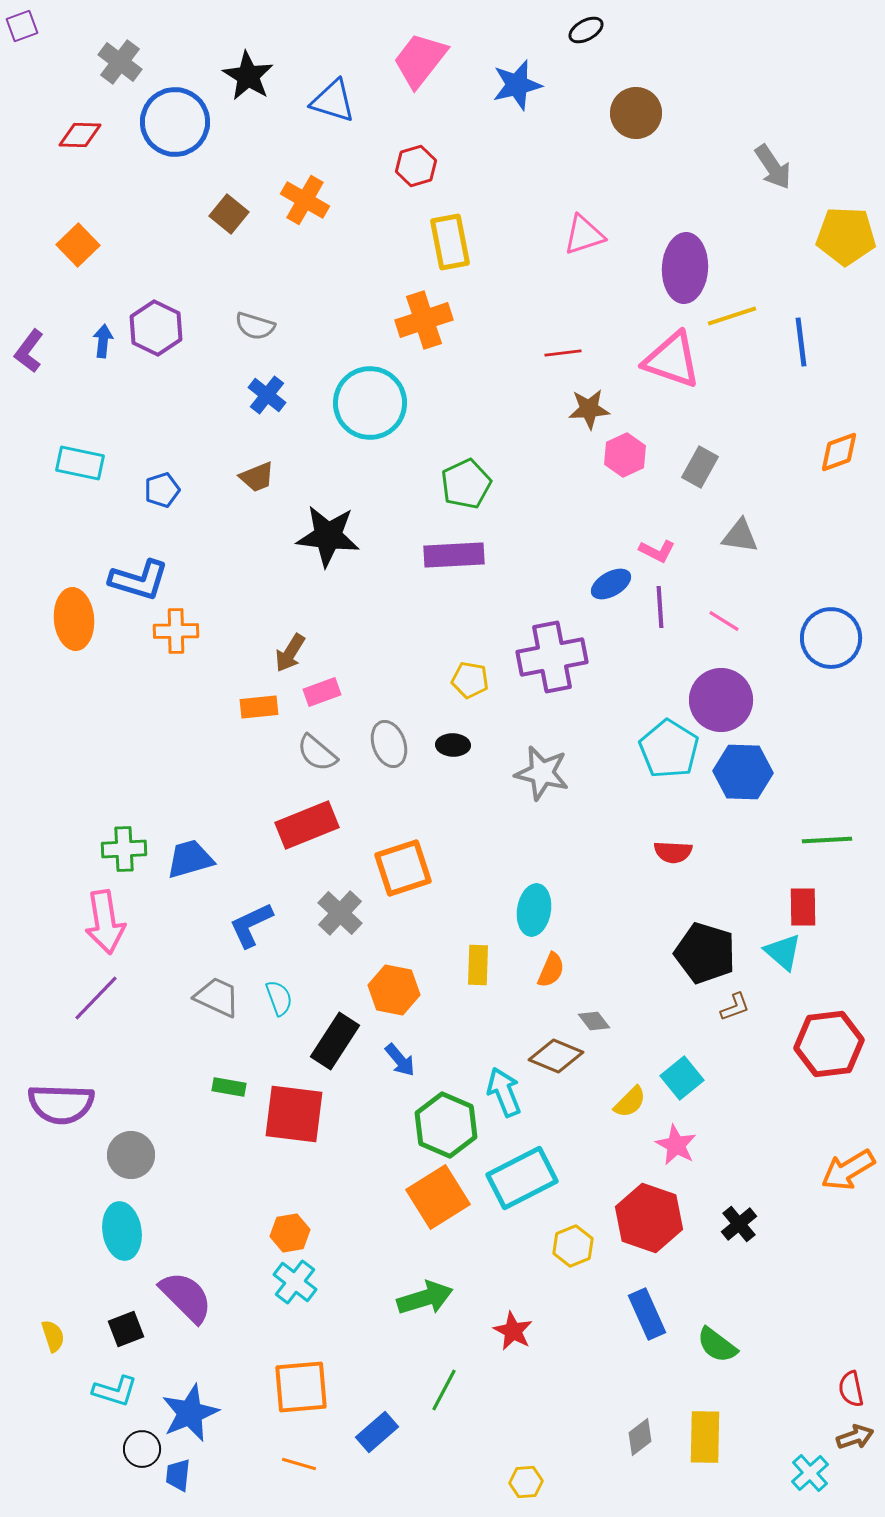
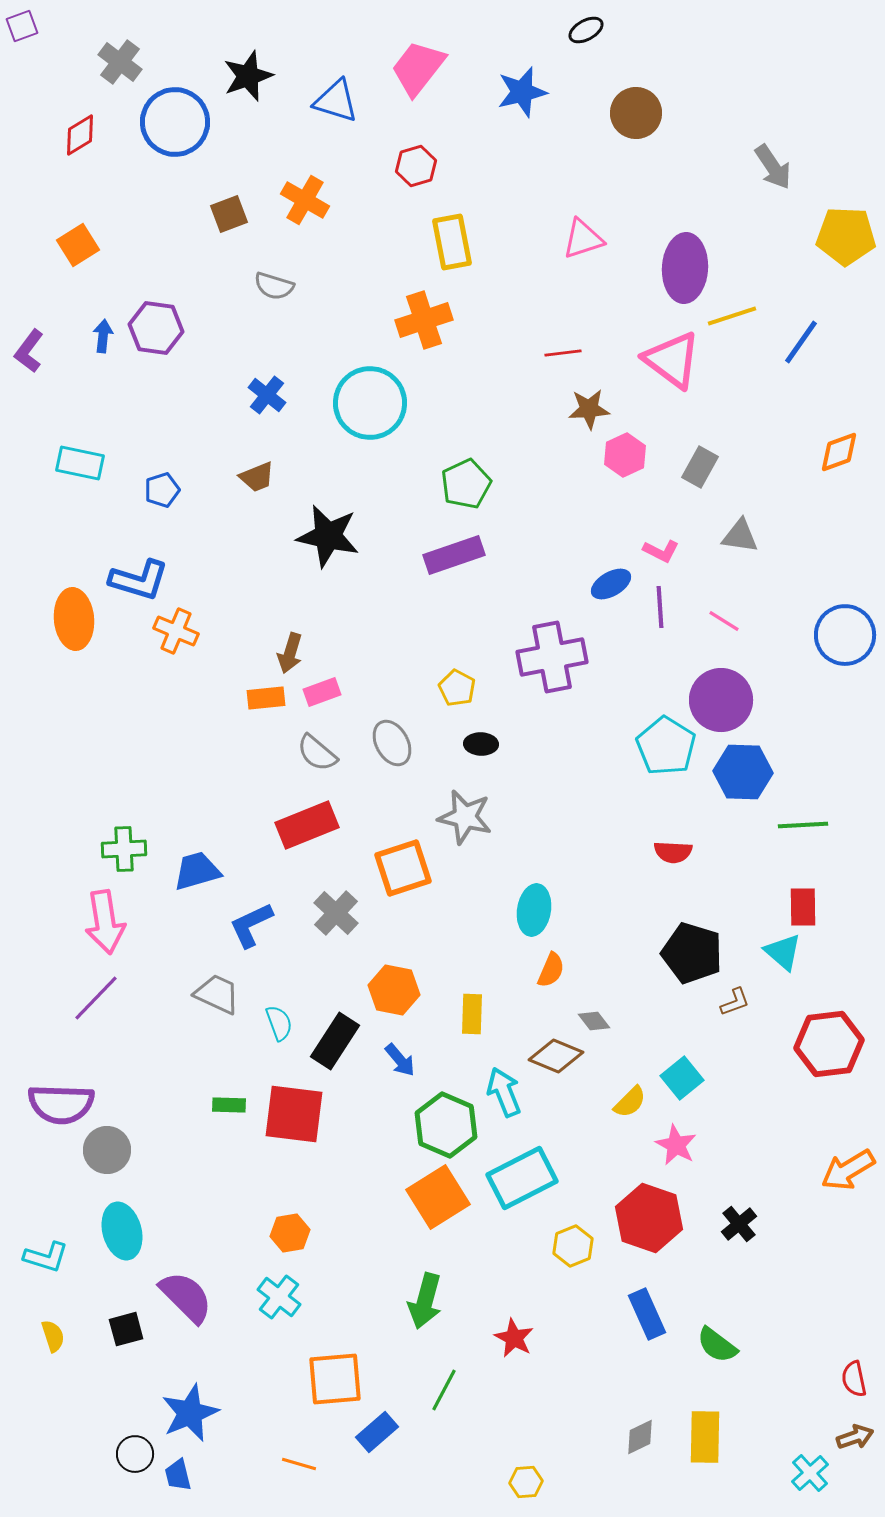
pink trapezoid at (420, 60): moved 2 px left, 8 px down
black star at (248, 76): rotated 21 degrees clockwise
blue star at (517, 85): moved 5 px right, 7 px down
blue triangle at (333, 101): moved 3 px right
red diamond at (80, 135): rotated 33 degrees counterclockwise
brown square at (229, 214): rotated 30 degrees clockwise
pink triangle at (584, 235): moved 1 px left, 4 px down
yellow rectangle at (450, 242): moved 2 px right
orange square at (78, 245): rotated 12 degrees clockwise
gray semicircle at (255, 326): moved 19 px right, 40 px up
purple hexagon at (156, 328): rotated 18 degrees counterclockwise
blue arrow at (103, 341): moved 5 px up
blue line at (801, 342): rotated 42 degrees clockwise
pink triangle at (672, 360): rotated 18 degrees clockwise
black star at (328, 536): rotated 6 degrees clockwise
pink L-shape at (657, 551): moved 4 px right
purple rectangle at (454, 555): rotated 16 degrees counterclockwise
orange cross at (176, 631): rotated 24 degrees clockwise
blue circle at (831, 638): moved 14 px right, 3 px up
brown arrow at (290, 653): rotated 15 degrees counterclockwise
yellow pentagon at (470, 680): moved 13 px left, 8 px down; rotated 18 degrees clockwise
orange rectangle at (259, 707): moved 7 px right, 9 px up
gray ellipse at (389, 744): moved 3 px right, 1 px up; rotated 9 degrees counterclockwise
black ellipse at (453, 745): moved 28 px right, 1 px up
cyan pentagon at (669, 749): moved 3 px left, 3 px up
gray star at (542, 773): moved 77 px left, 44 px down
green line at (827, 840): moved 24 px left, 15 px up
blue trapezoid at (190, 859): moved 7 px right, 12 px down
gray cross at (340, 913): moved 4 px left
black pentagon at (705, 953): moved 13 px left
yellow rectangle at (478, 965): moved 6 px left, 49 px down
gray trapezoid at (217, 997): moved 3 px up
cyan semicircle at (279, 998): moved 25 px down
brown L-shape at (735, 1007): moved 5 px up
green rectangle at (229, 1087): moved 18 px down; rotated 8 degrees counterclockwise
gray circle at (131, 1155): moved 24 px left, 5 px up
cyan ellipse at (122, 1231): rotated 6 degrees counterclockwise
cyan cross at (295, 1282): moved 16 px left, 15 px down
green arrow at (425, 1298): moved 3 px down; rotated 122 degrees clockwise
black square at (126, 1329): rotated 6 degrees clockwise
red star at (513, 1331): moved 1 px right, 7 px down
orange square at (301, 1387): moved 34 px right, 8 px up
red semicircle at (851, 1389): moved 3 px right, 10 px up
cyan L-shape at (115, 1391): moved 69 px left, 134 px up
gray diamond at (640, 1437): rotated 12 degrees clockwise
black circle at (142, 1449): moved 7 px left, 5 px down
blue trapezoid at (178, 1475): rotated 20 degrees counterclockwise
